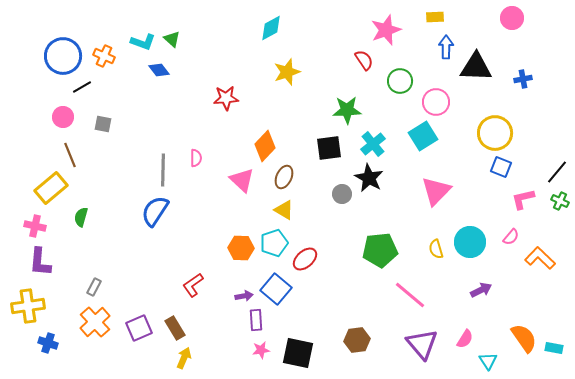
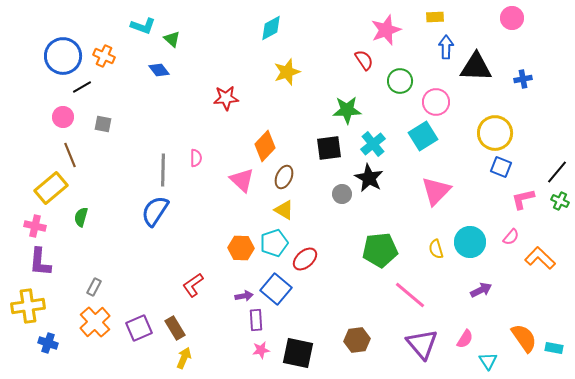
cyan L-shape at (143, 42): moved 16 px up
